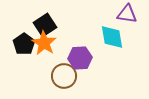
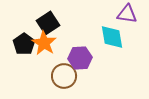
black square: moved 3 px right, 2 px up
